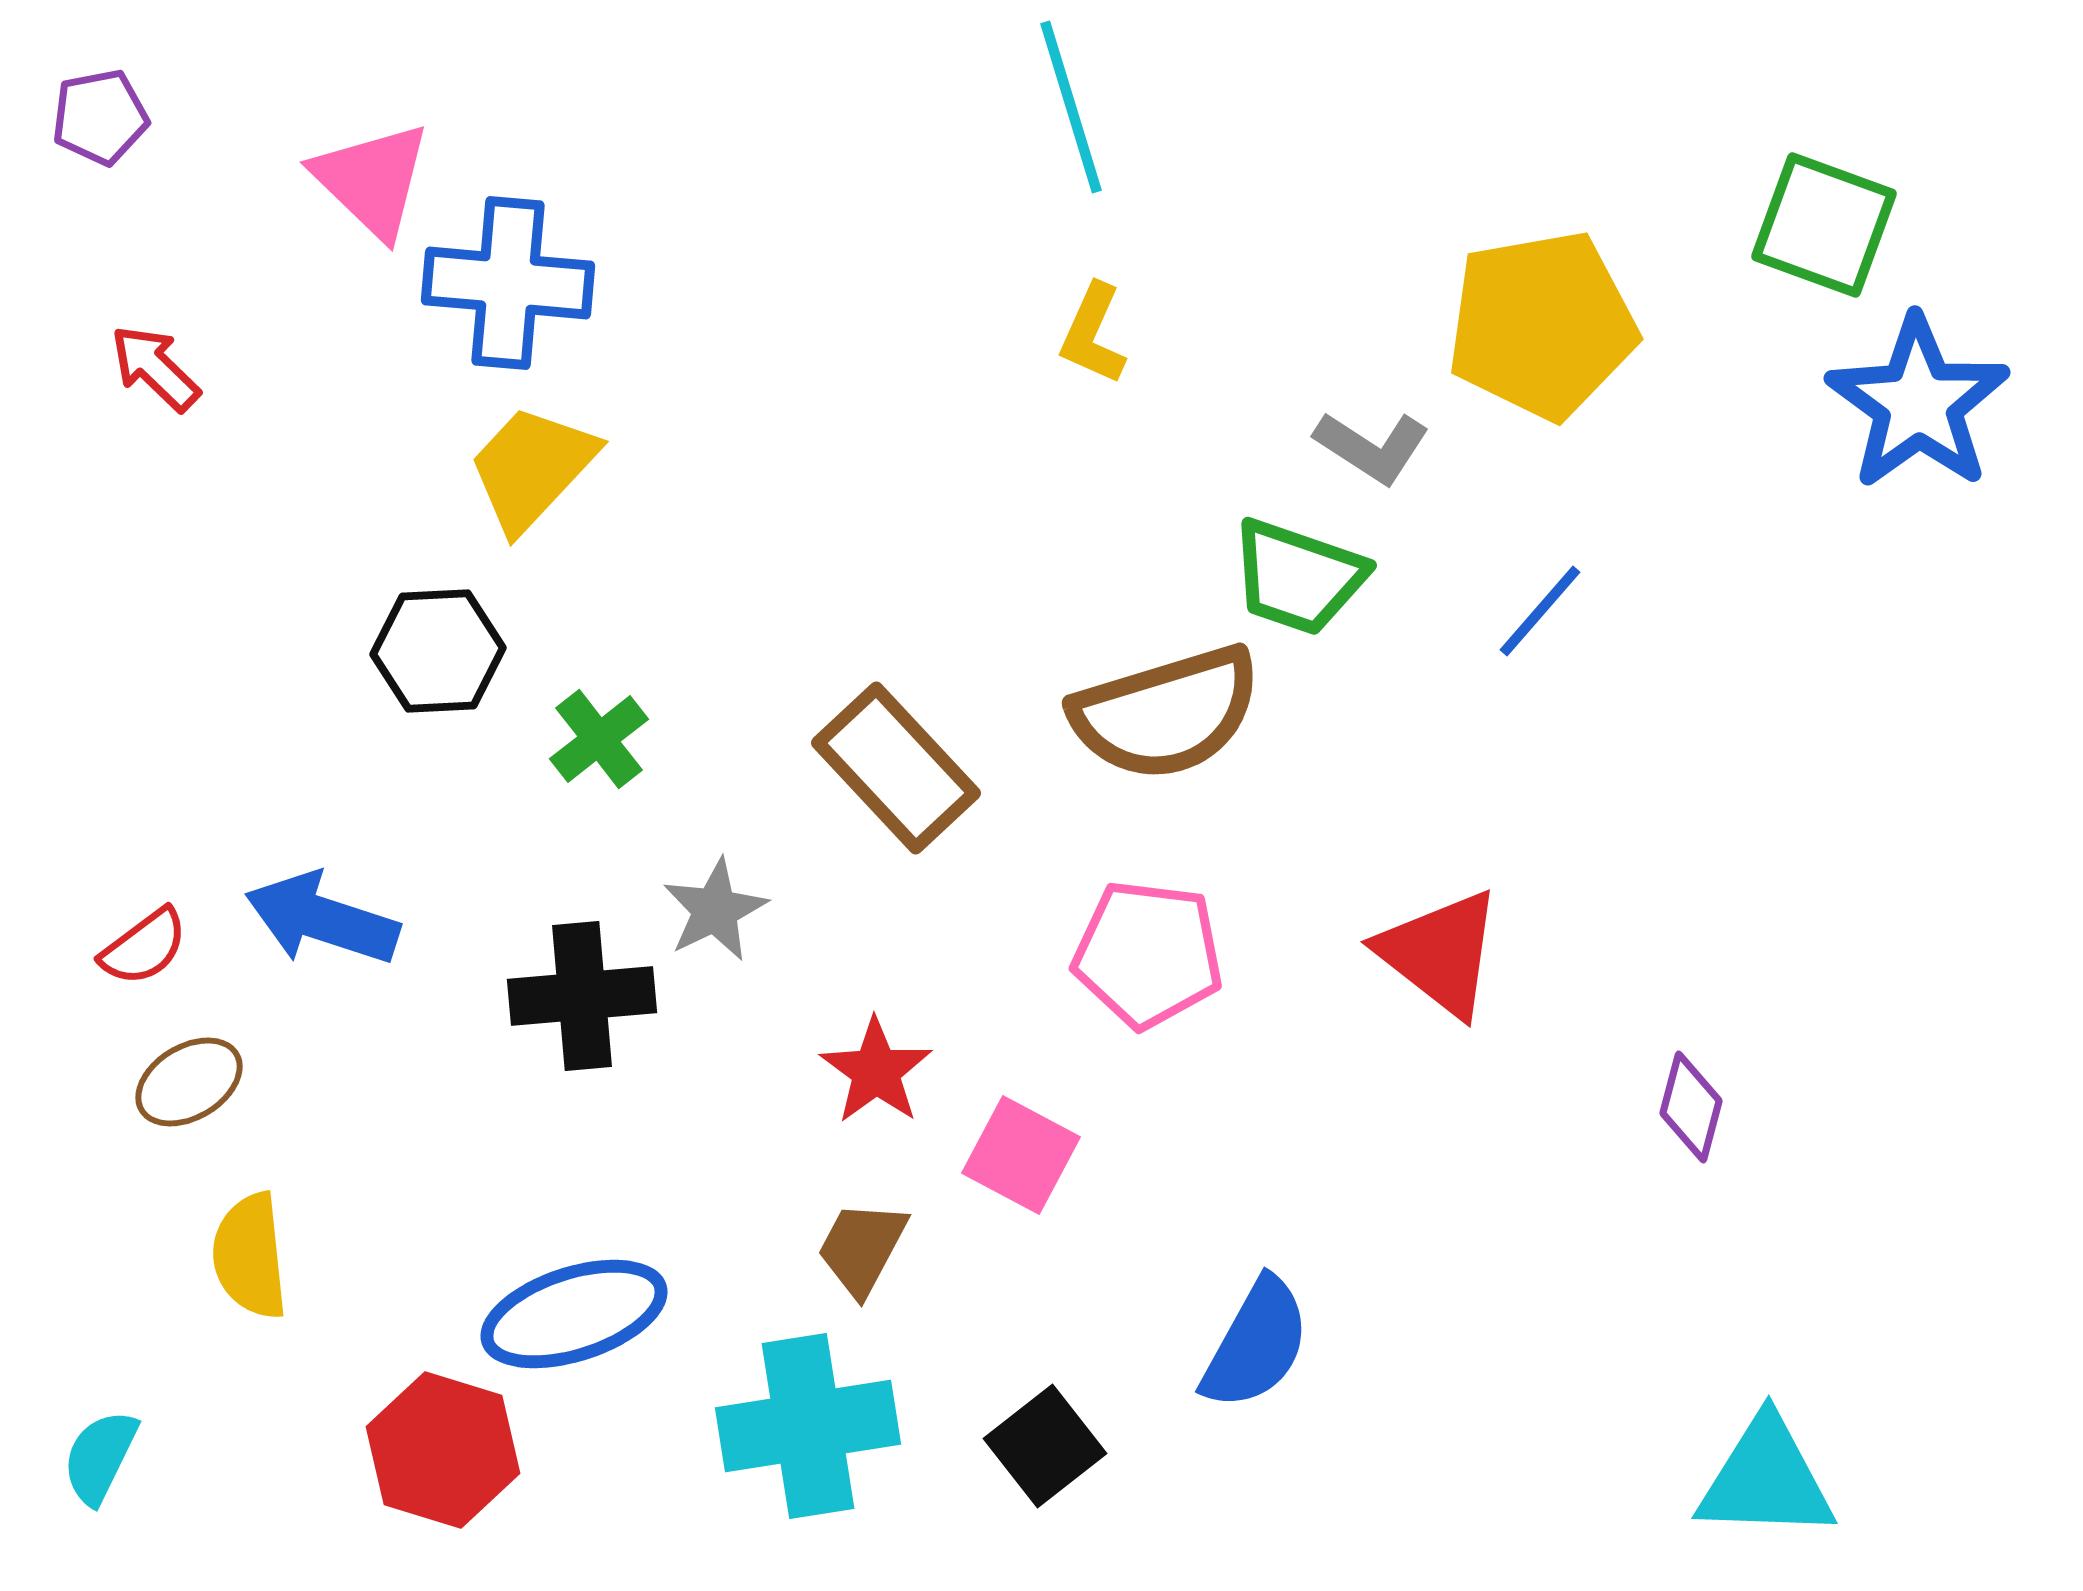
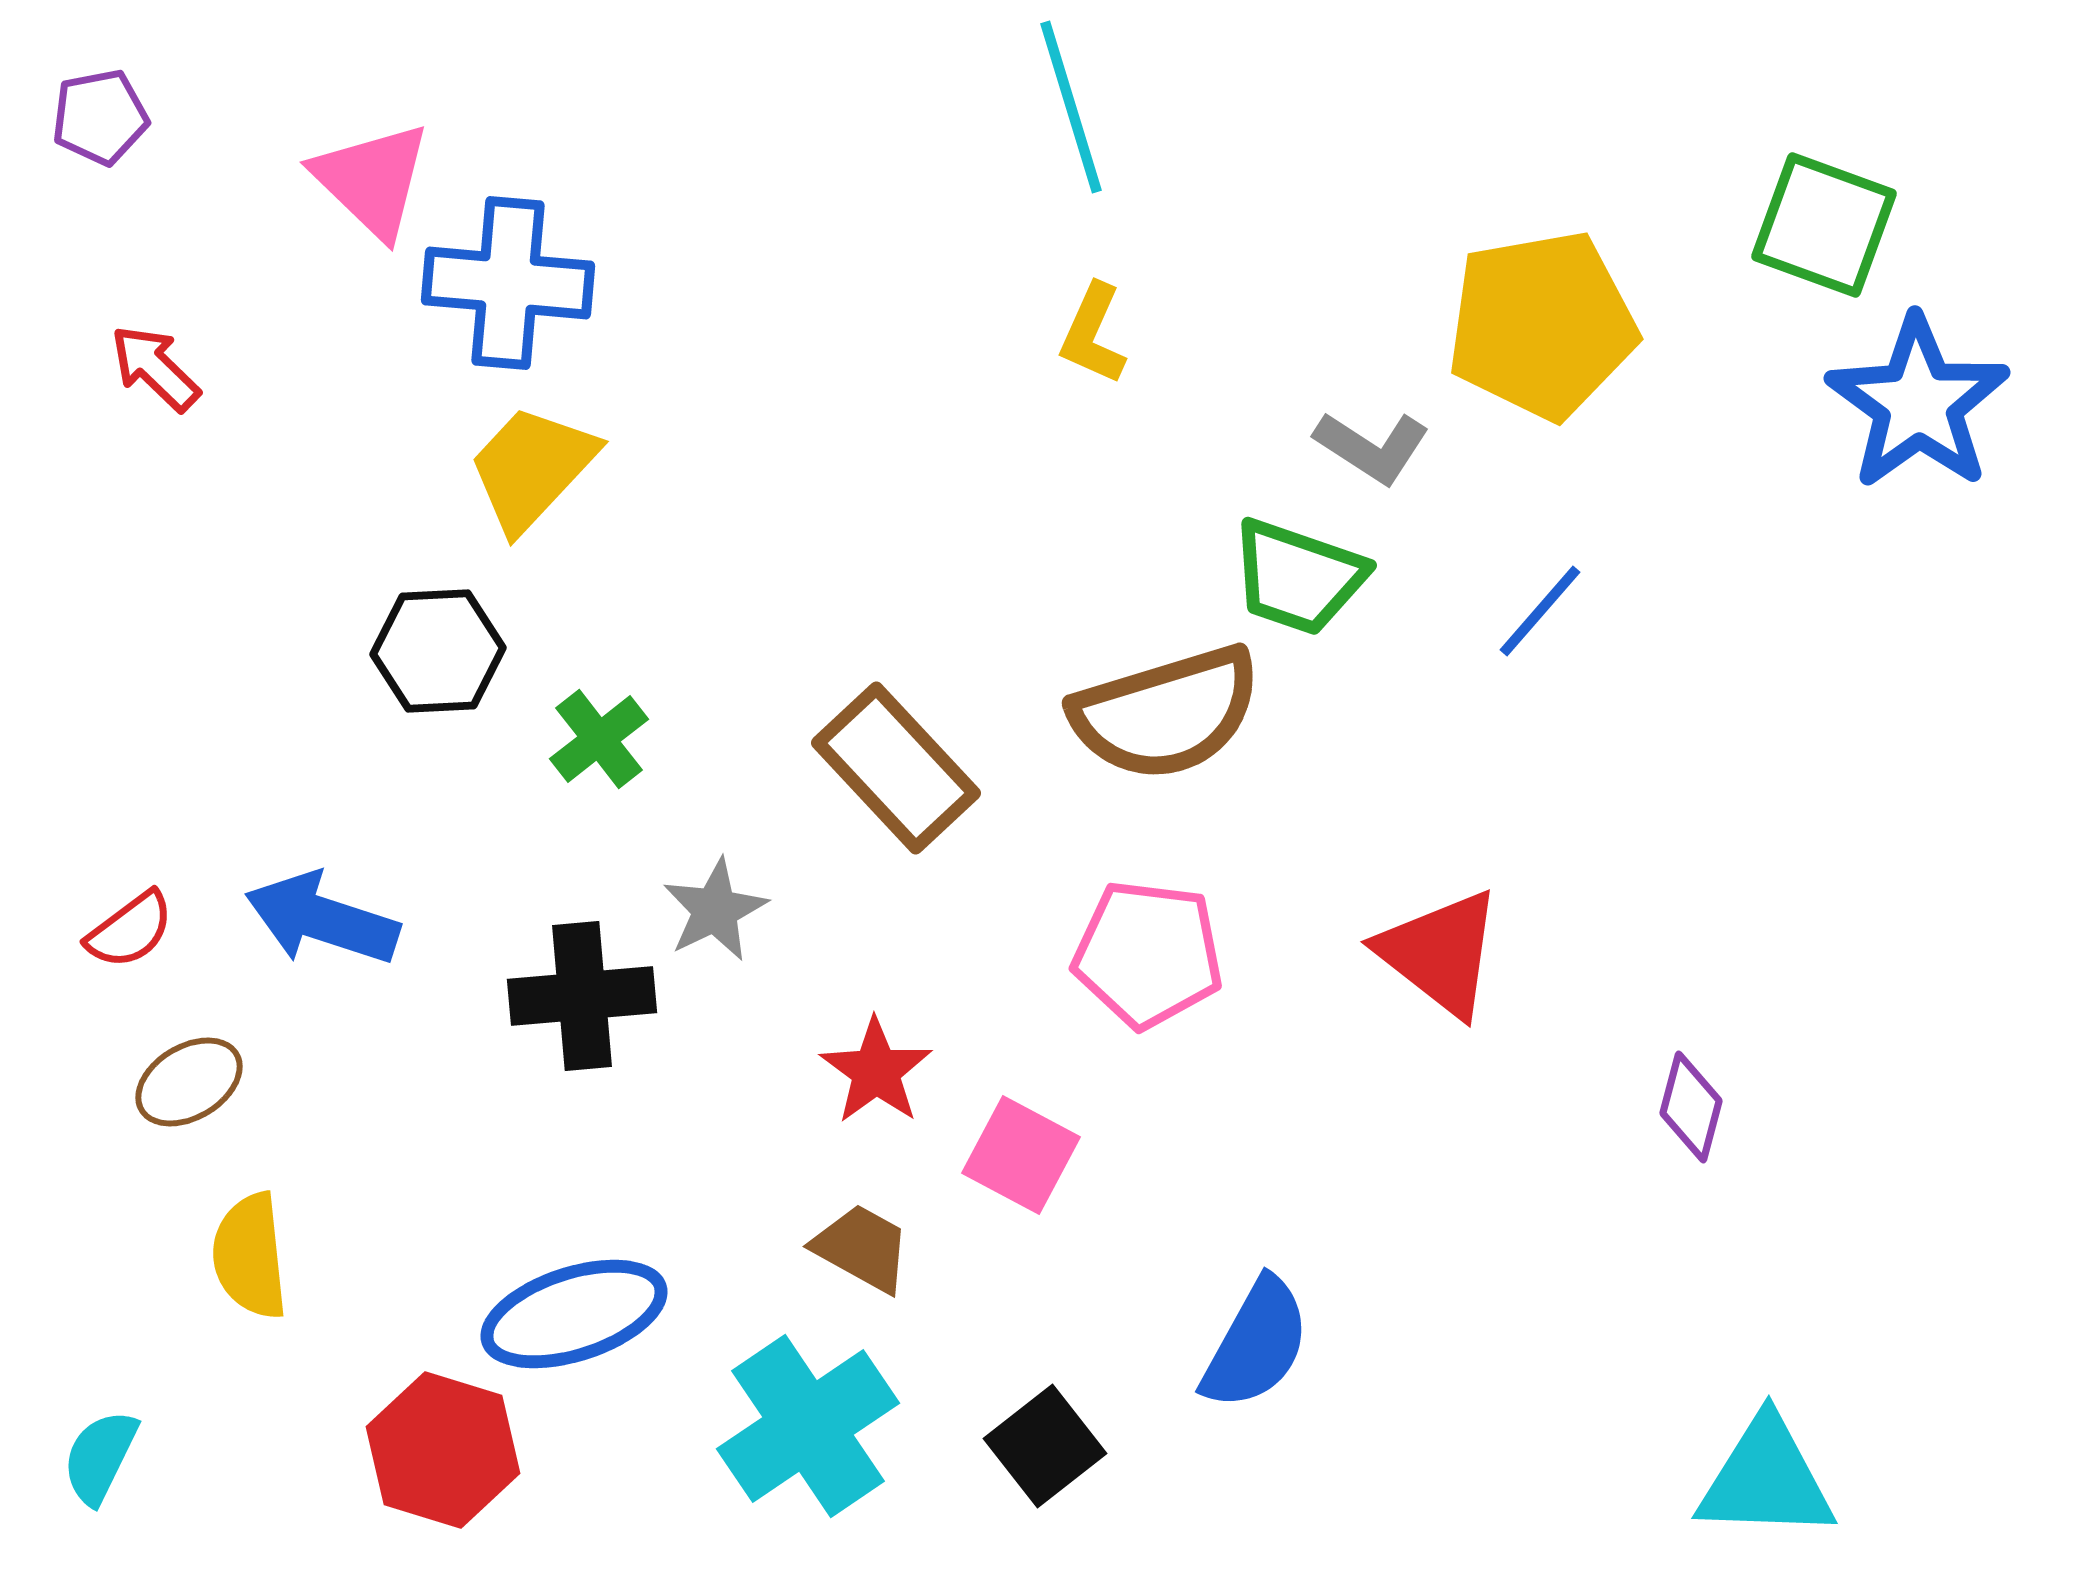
red semicircle: moved 14 px left, 17 px up
brown trapezoid: rotated 91 degrees clockwise
cyan cross: rotated 25 degrees counterclockwise
